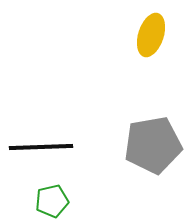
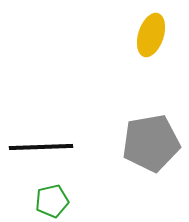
gray pentagon: moved 2 px left, 2 px up
